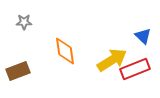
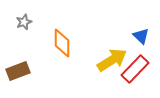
gray star: rotated 21 degrees counterclockwise
blue triangle: moved 2 px left
orange diamond: moved 3 px left, 8 px up; rotated 8 degrees clockwise
red rectangle: rotated 24 degrees counterclockwise
